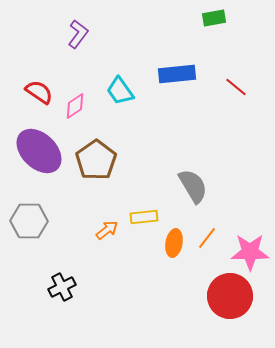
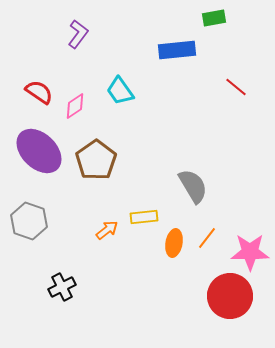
blue rectangle: moved 24 px up
gray hexagon: rotated 18 degrees clockwise
